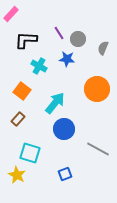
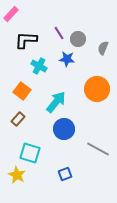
cyan arrow: moved 1 px right, 1 px up
